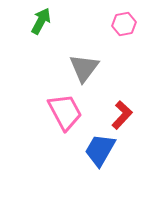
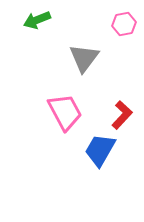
green arrow: moved 4 px left, 1 px up; rotated 140 degrees counterclockwise
gray triangle: moved 10 px up
